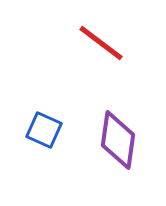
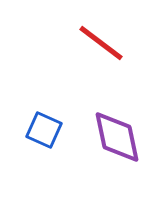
purple diamond: moved 1 px left, 3 px up; rotated 20 degrees counterclockwise
